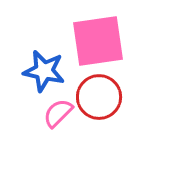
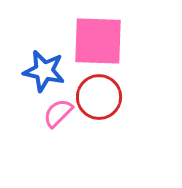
pink square: rotated 10 degrees clockwise
